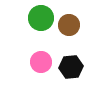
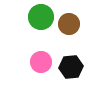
green circle: moved 1 px up
brown circle: moved 1 px up
